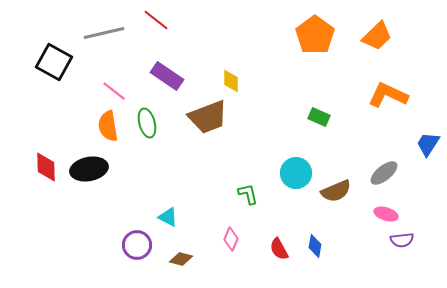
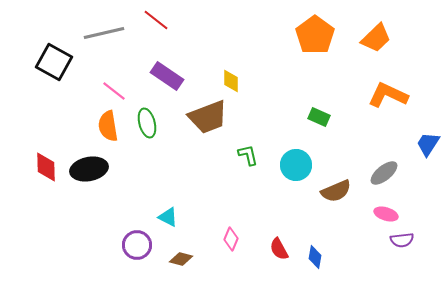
orange trapezoid: moved 1 px left, 2 px down
cyan circle: moved 8 px up
green L-shape: moved 39 px up
blue diamond: moved 11 px down
